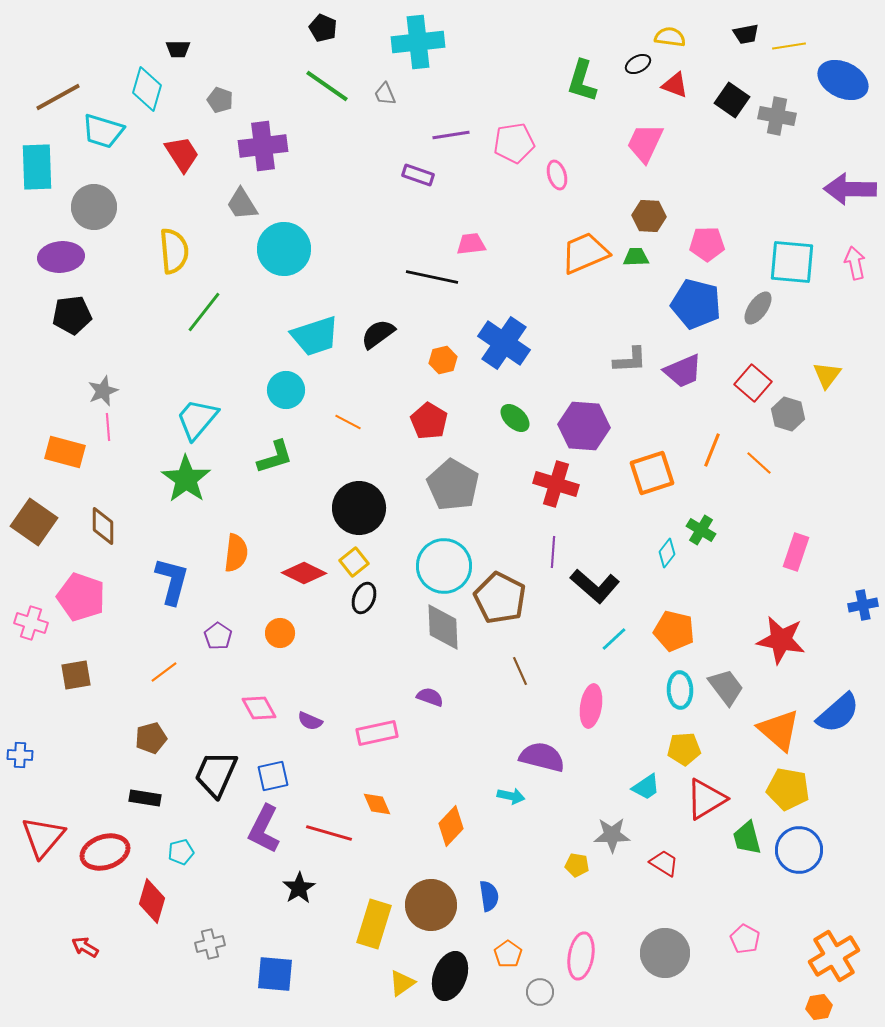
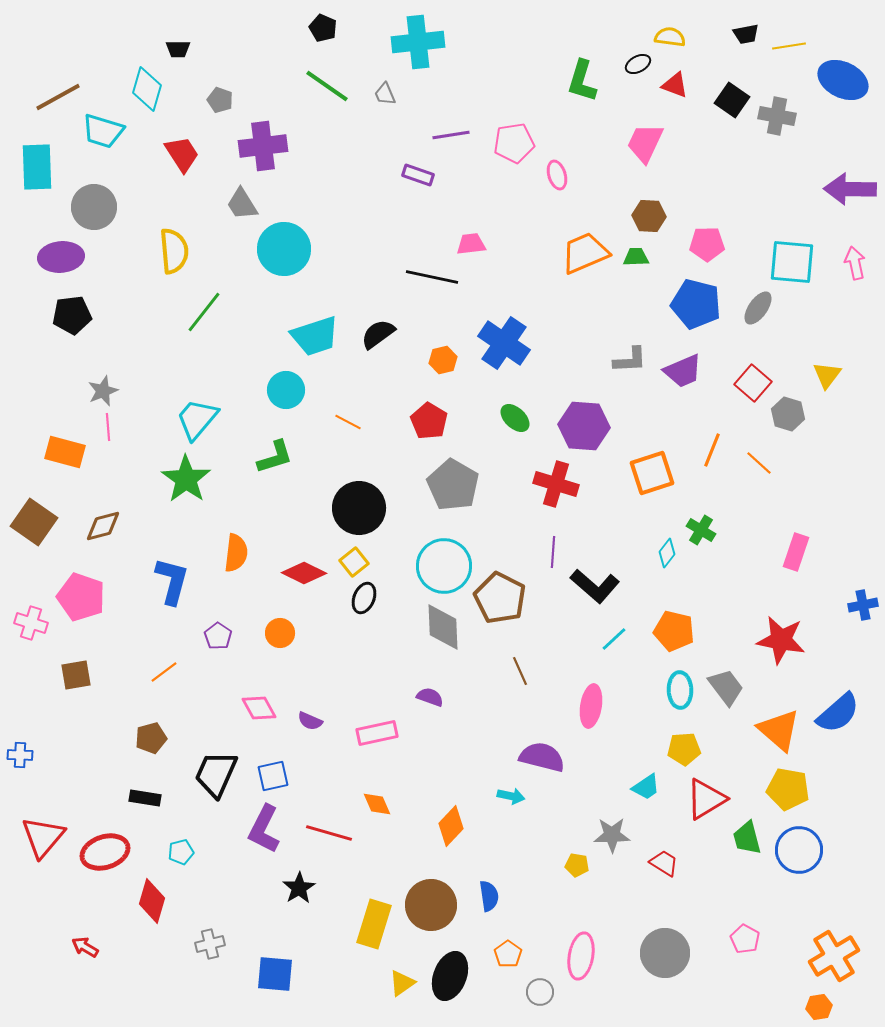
brown diamond at (103, 526): rotated 75 degrees clockwise
